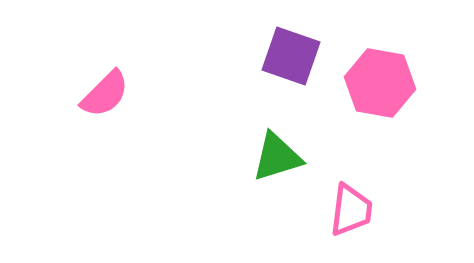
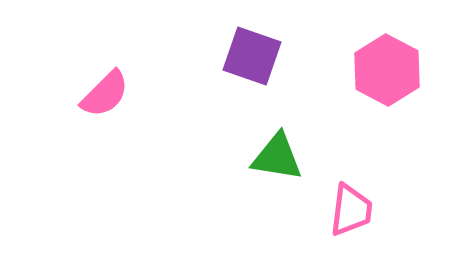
purple square: moved 39 px left
pink hexagon: moved 7 px right, 13 px up; rotated 18 degrees clockwise
green triangle: rotated 26 degrees clockwise
